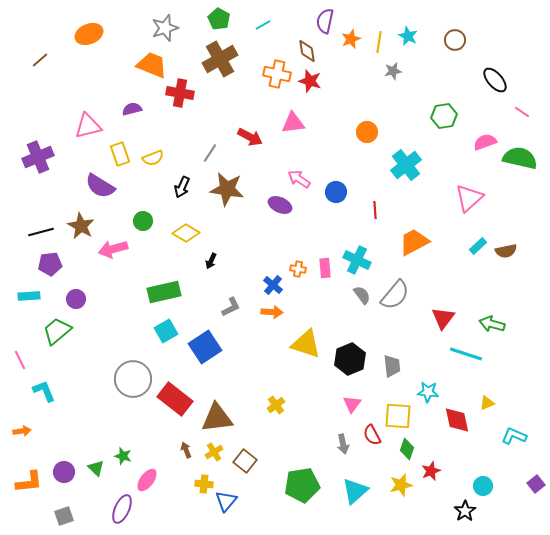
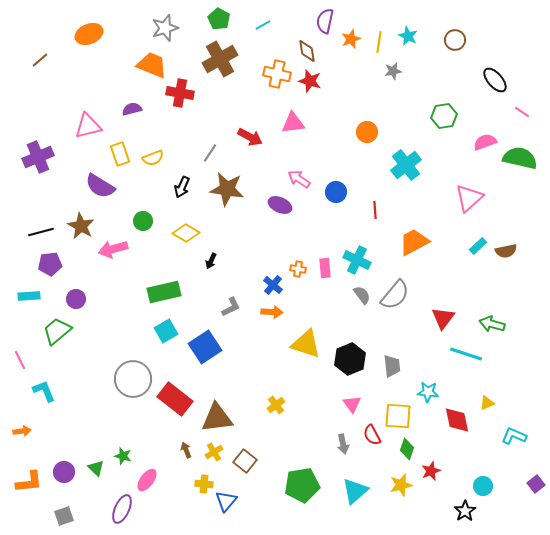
pink triangle at (352, 404): rotated 12 degrees counterclockwise
